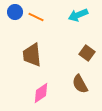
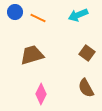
orange line: moved 2 px right, 1 px down
brown trapezoid: rotated 80 degrees clockwise
brown semicircle: moved 6 px right, 4 px down
pink diamond: moved 1 px down; rotated 30 degrees counterclockwise
